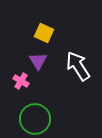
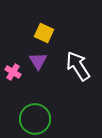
pink cross: moved 8 px left, 9 px up
